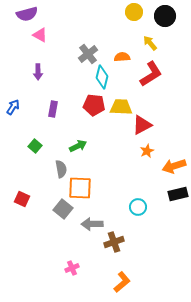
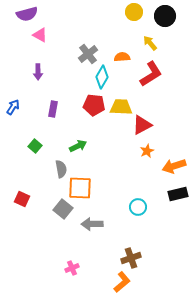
cyan diamond: rotated 15 degrees clockwise
brown cross: moved 17 px right, 16 px down
